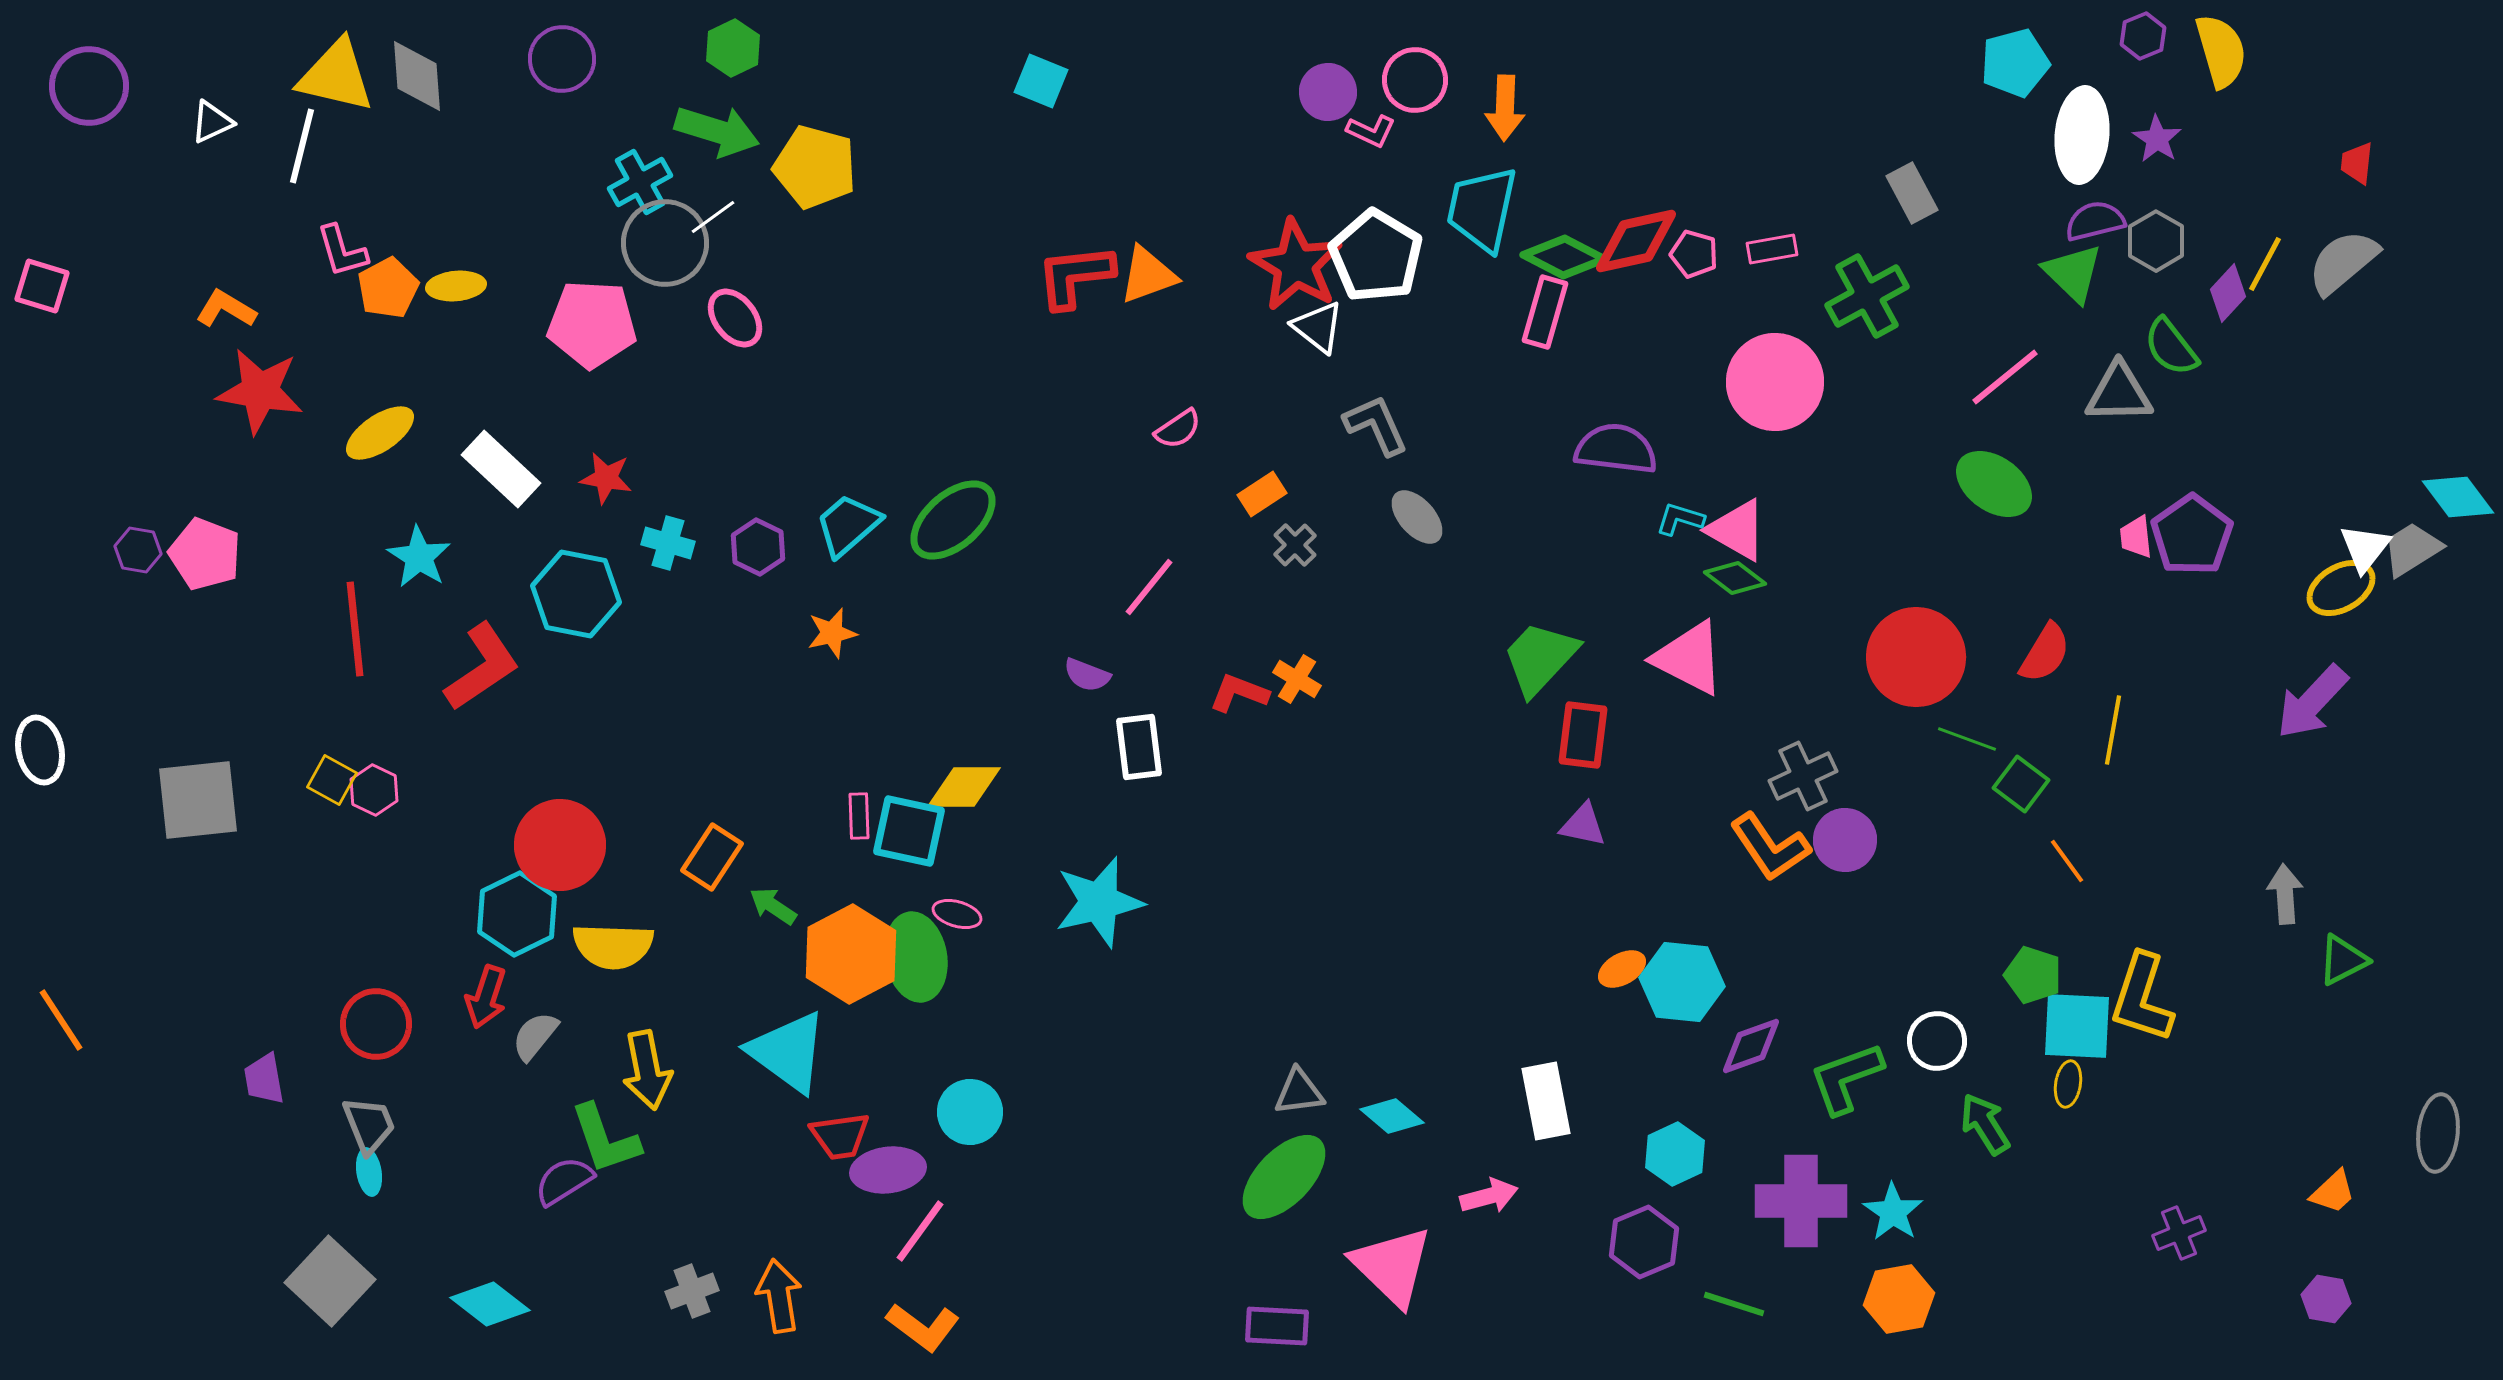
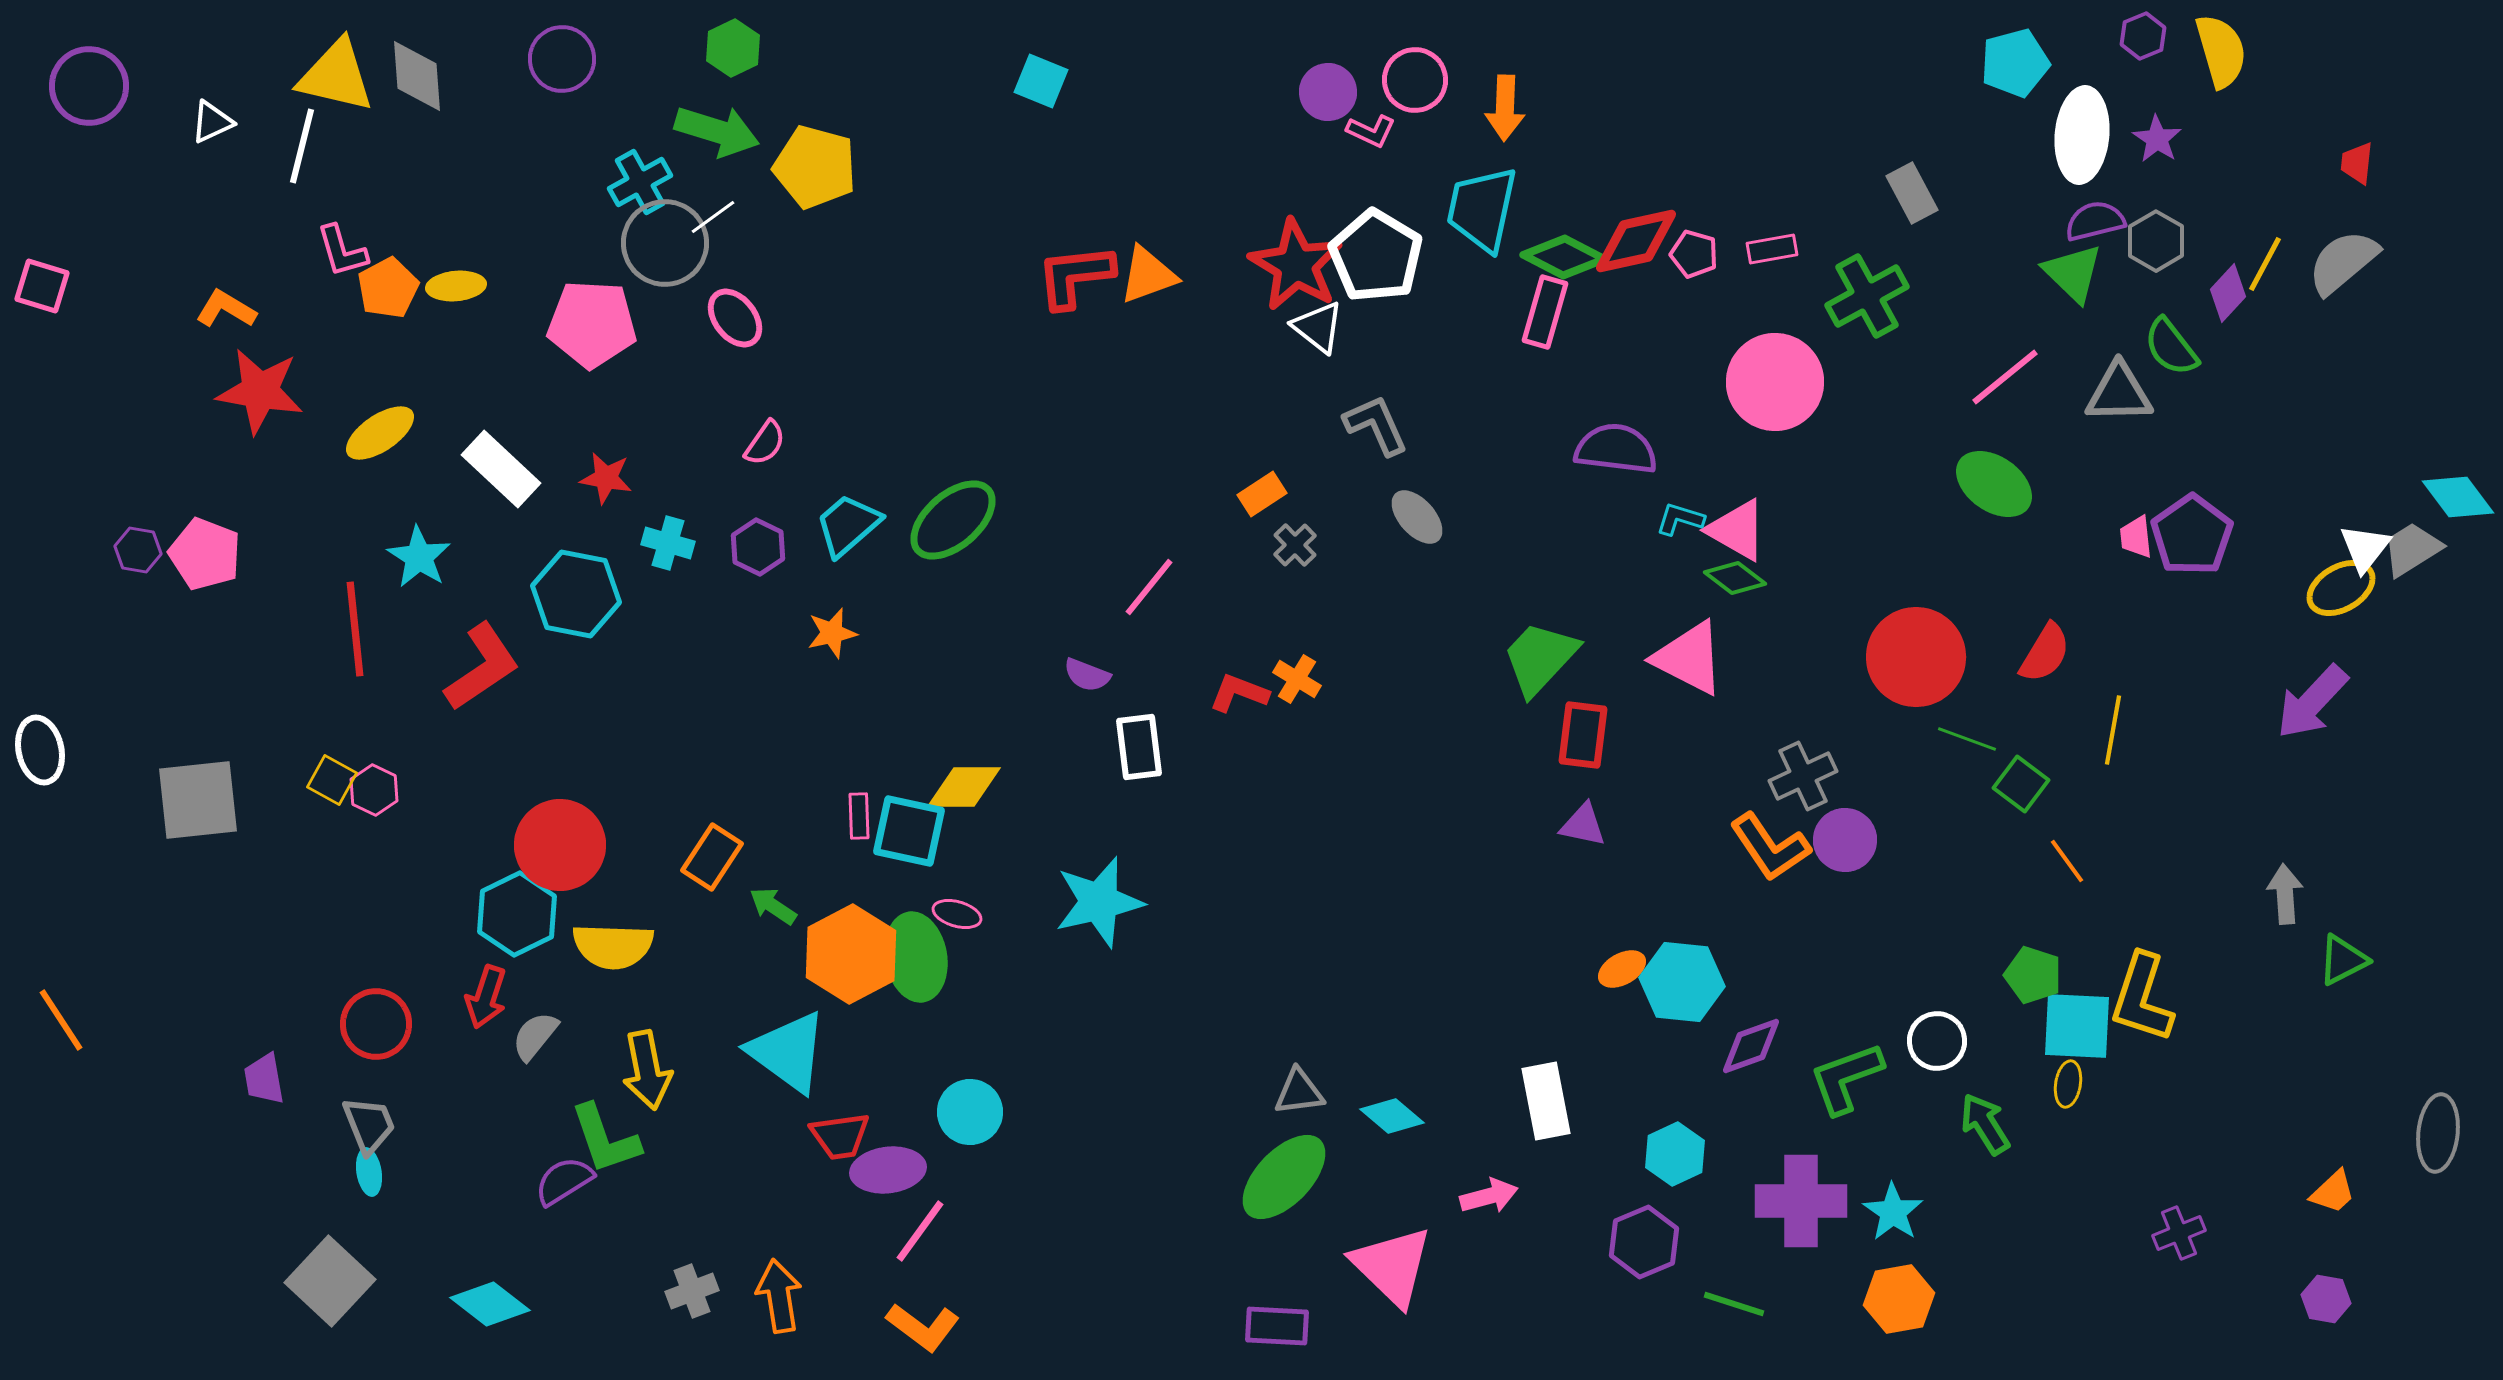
pink semicircle at (1178, 429): moved 413 px left, 14 px down; rotated 21 degrees counterclockwise
